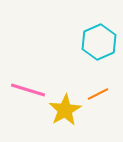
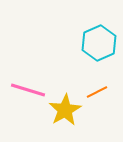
cyan hexagon: moved 1 px down
orange line: moved 1 px left, 2 px up
